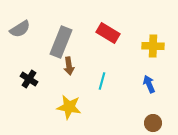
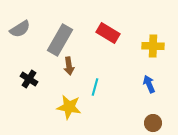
gray rectangle: moved 1 px left, 2 px up; rotated 8 degrees clockwise
cyan line: moved 7 px left, 6 px down
